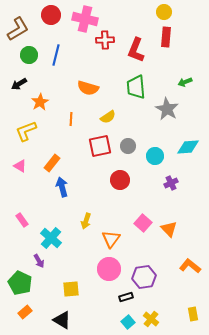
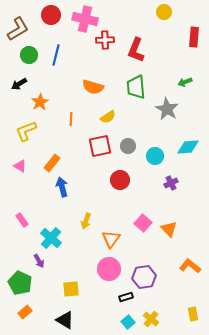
red rectangle at (166, 37): moved 28 px right
orange semicircle at (88, 88): moved 5 px right, 1 px up
black triangle at (62, 320): moved 3 px right
